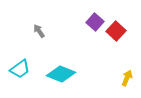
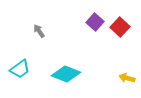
red square: moved 4 px right, 4 px up
cyan diamond: moved 5 px right
yellow arrow: rotated 98 degrees counterclockwise
